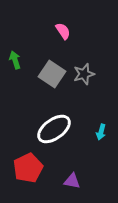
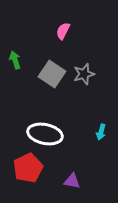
pink semicircle: rotated 120 degrees counterclockwise
white ellipse: moved 9 px left, 5 px down; rotated 48 degrees clockwise
